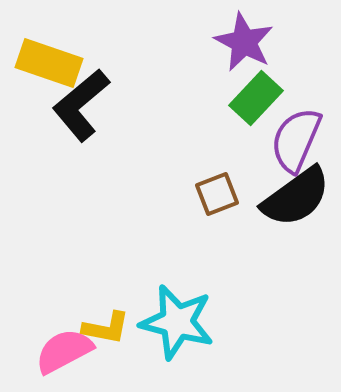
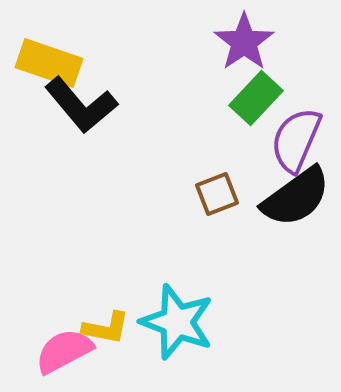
purple star: rotated 10 degrees clockwise
black L-shape: rotated 90 degrees counterclockwise
cyan star: rotated 6 degrees clockwise
